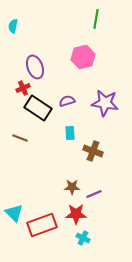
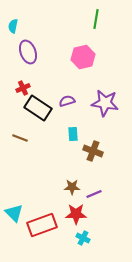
purple ellipse: moved 7 px left, 15 px up
cyan rectangle: moved 3 px right, 1 px down
